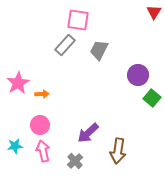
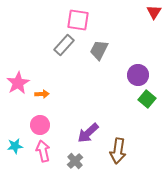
gray rectangle: moved 1 px left
green square: moved 5 px left, 1 px down
